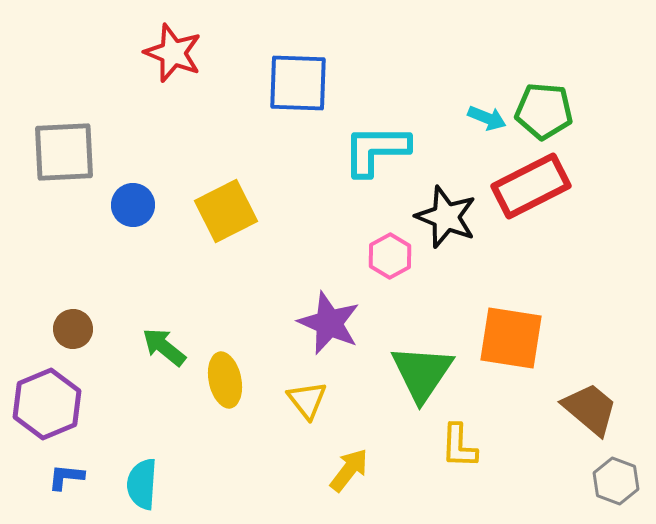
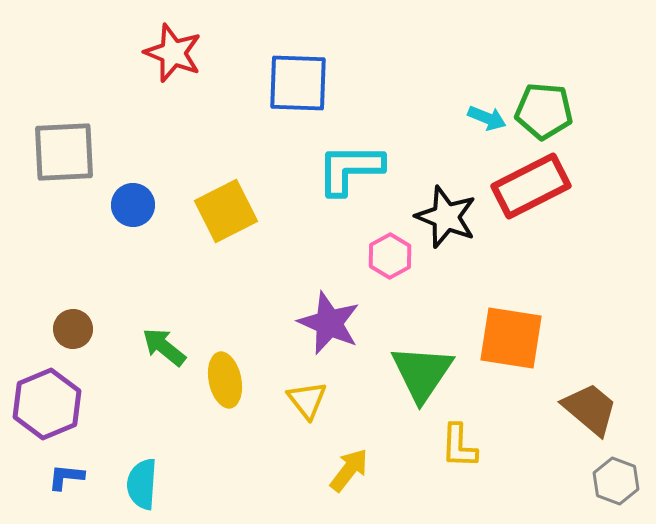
cyan L-shape: moved 26 px left, 19 px down
